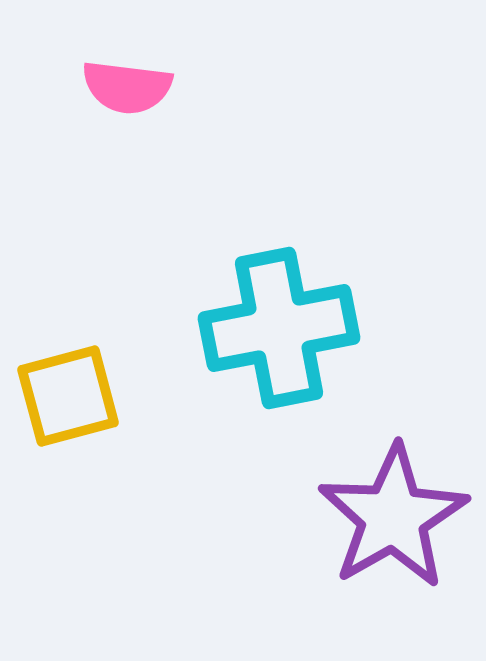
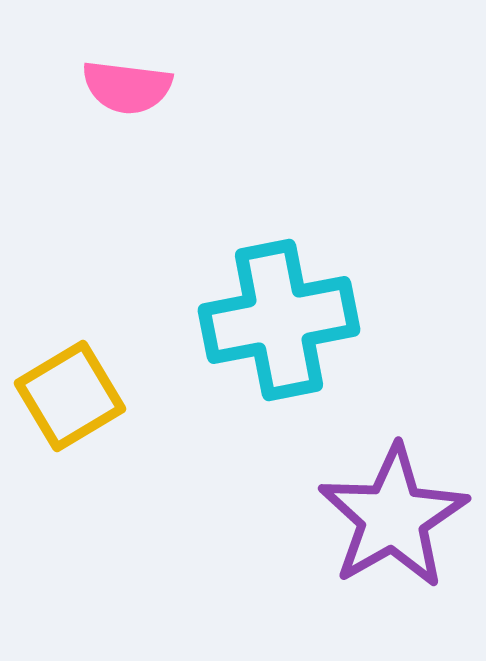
cyan cross: moved 8 px up
yellow square: moved 2 px right; rotated 16 degrees counterclockwise
